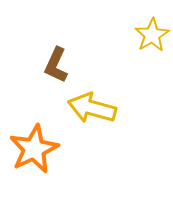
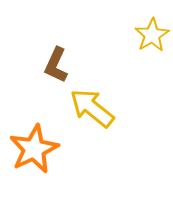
yellow arrow: rotated 24 degrees clockwise
